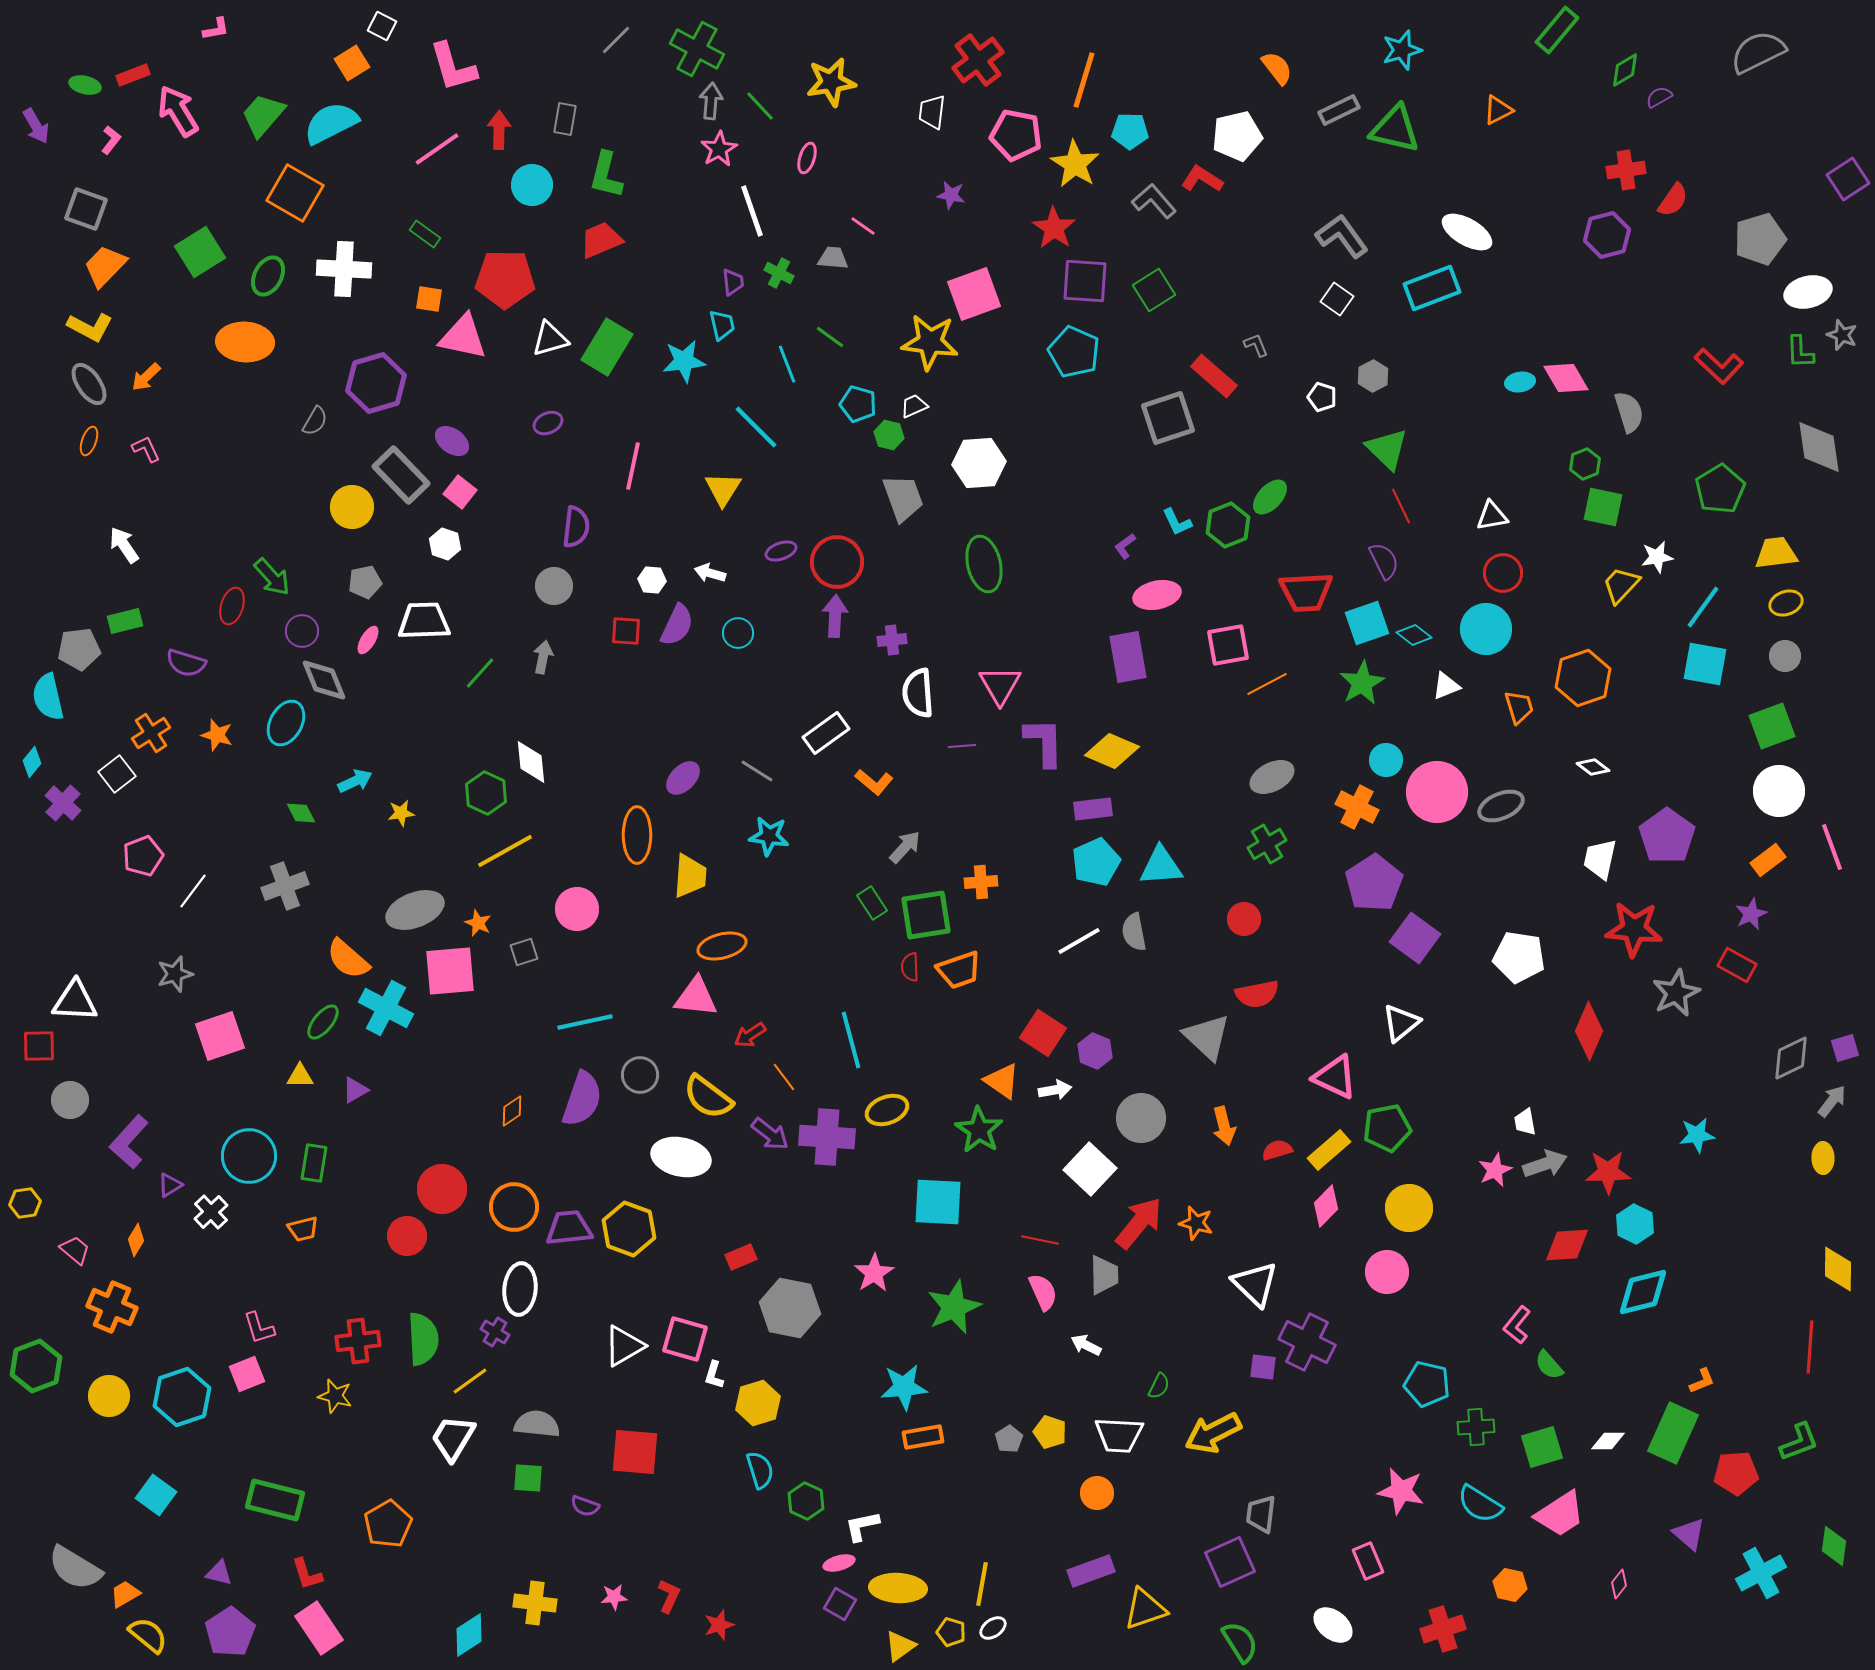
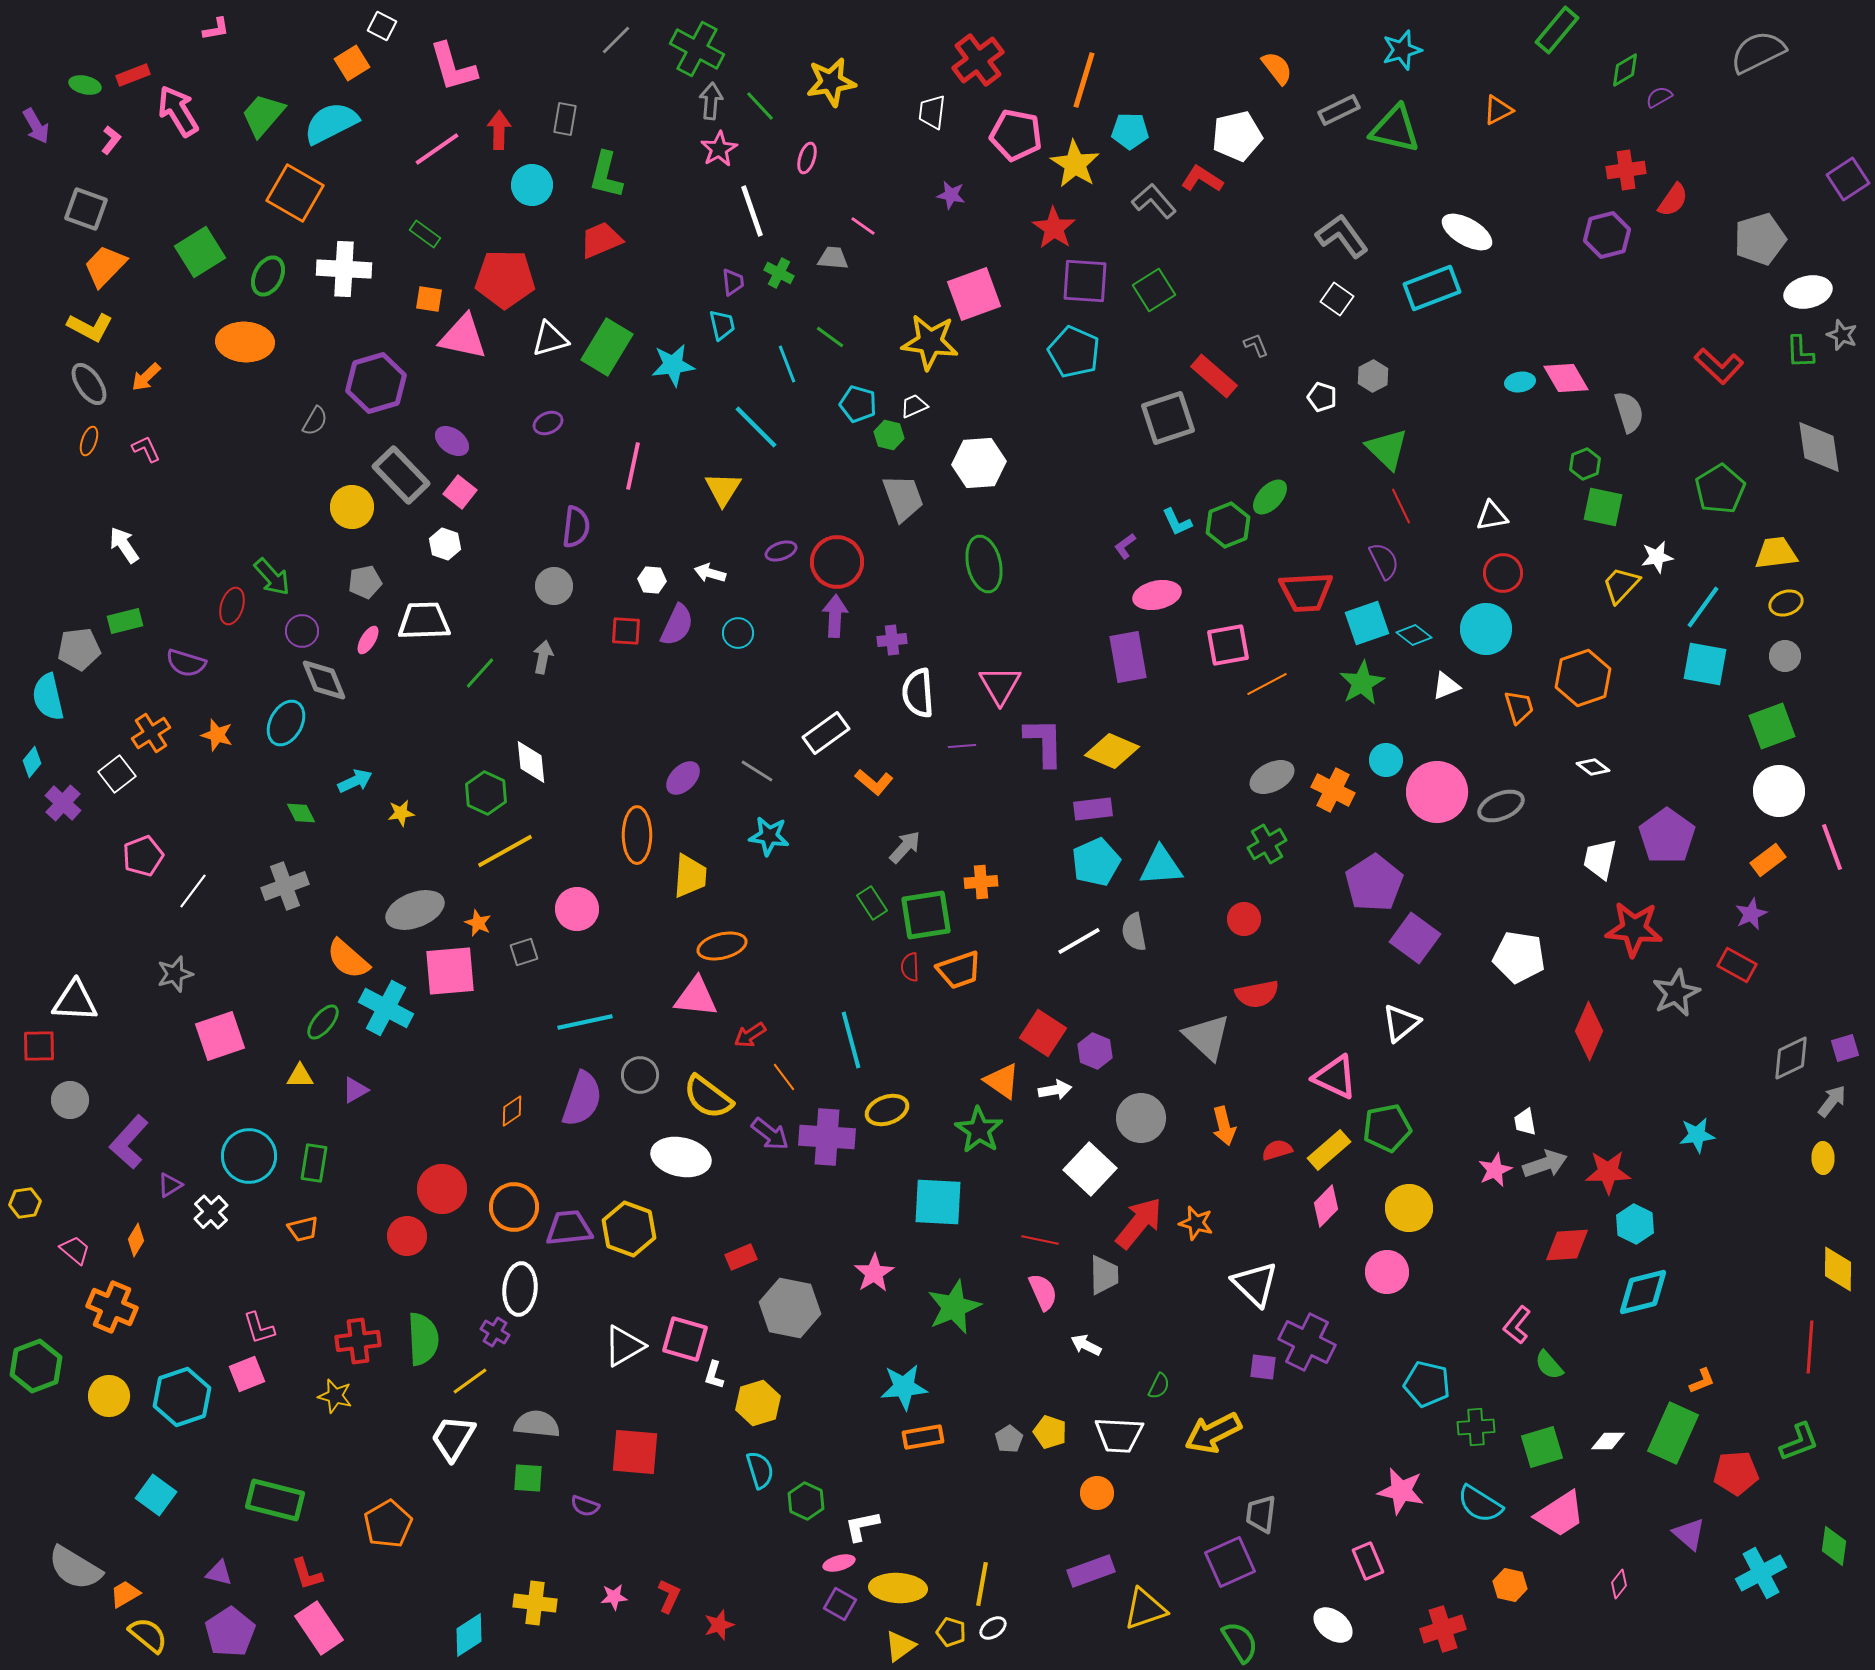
cyan star at (684, 361): moved 11 px left, 4 px down
orange cross at (1357, 807): moved 24 px left, 17 px up
